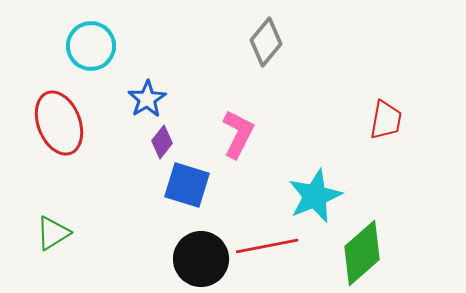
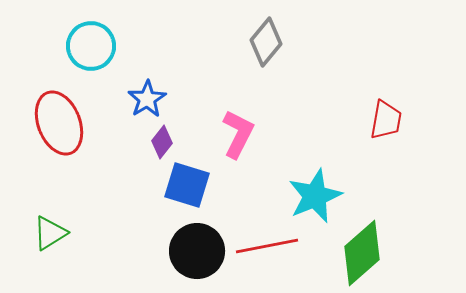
green triangle: moved 3 px left
black circle: moved 4 px left, 8 px up
